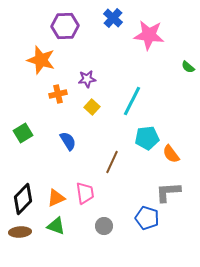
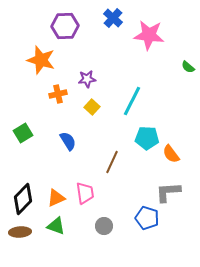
cyan pentagon: rotated 10 degrees clockwise
